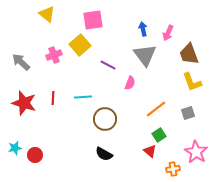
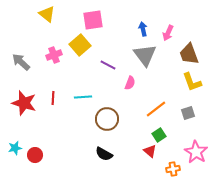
brown circle: moved 2 px right
